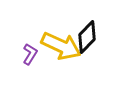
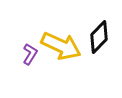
black diamond: moved 12 px right
